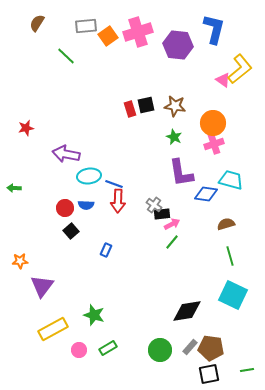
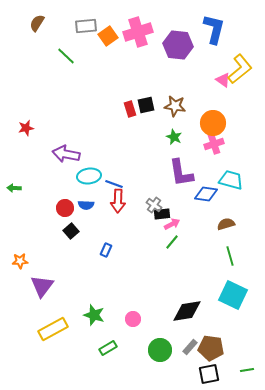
pink circle at (79, 350): moved 54 px right, 31 px up
